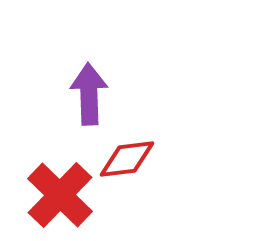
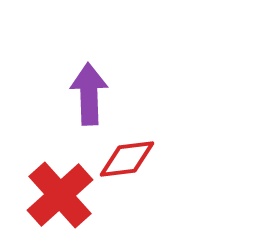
red cross: rotated 4 degrees clockwise
